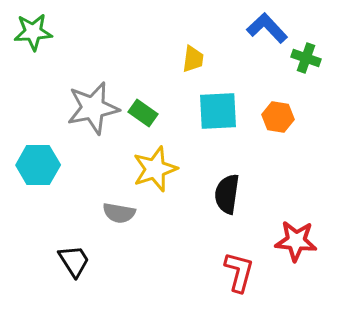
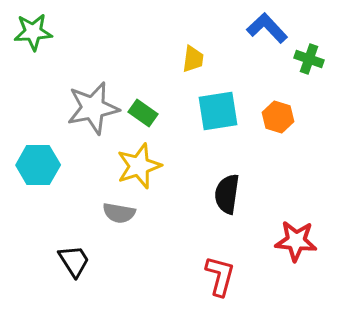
green cross: moved 3 px right, 1 px down
cyan square: rotated 6 degrees counterclockwise
orange hexagon: rotated 8 degrees clockwise
yellow star: moved 16 px left, 3 px up
red L-shape: moved 19 px left, 4 px down
